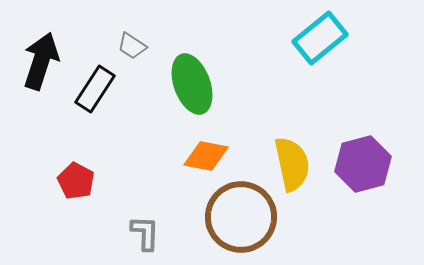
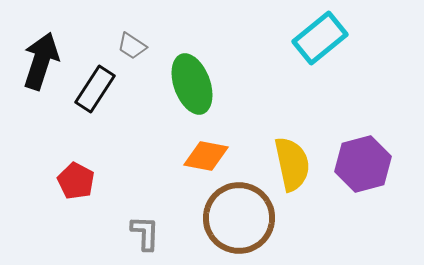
brown circle: moved 2 px left, 1 px down
